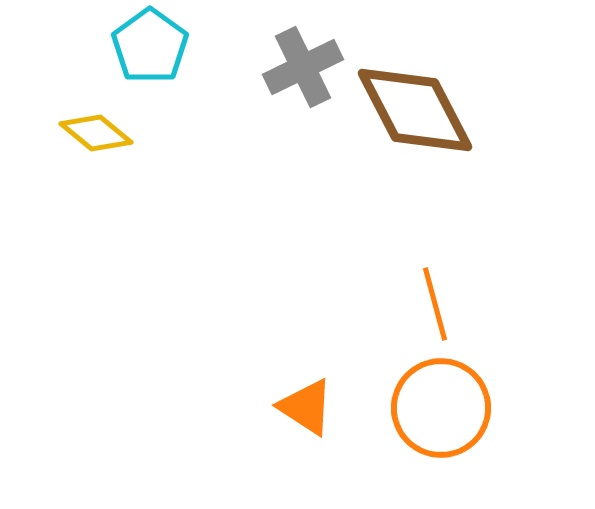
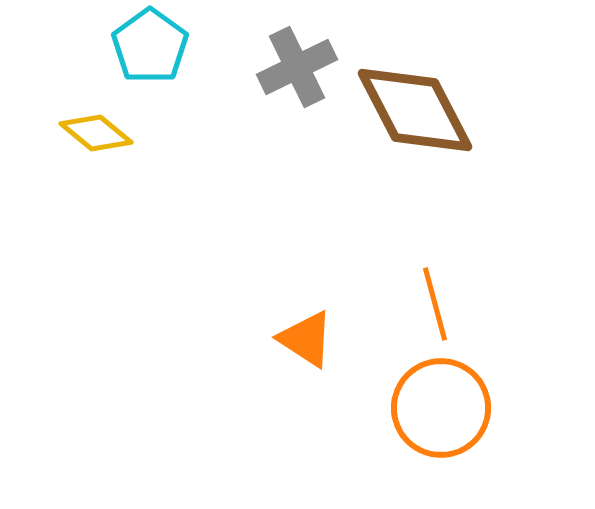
gray cross: moved 6 px left
orange triangle: moved 68 px up
